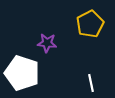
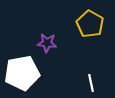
yellow pentagon: rotated 16 degrees counterclockwise
white pentagon: rotated 28 degrees counterclockwise
